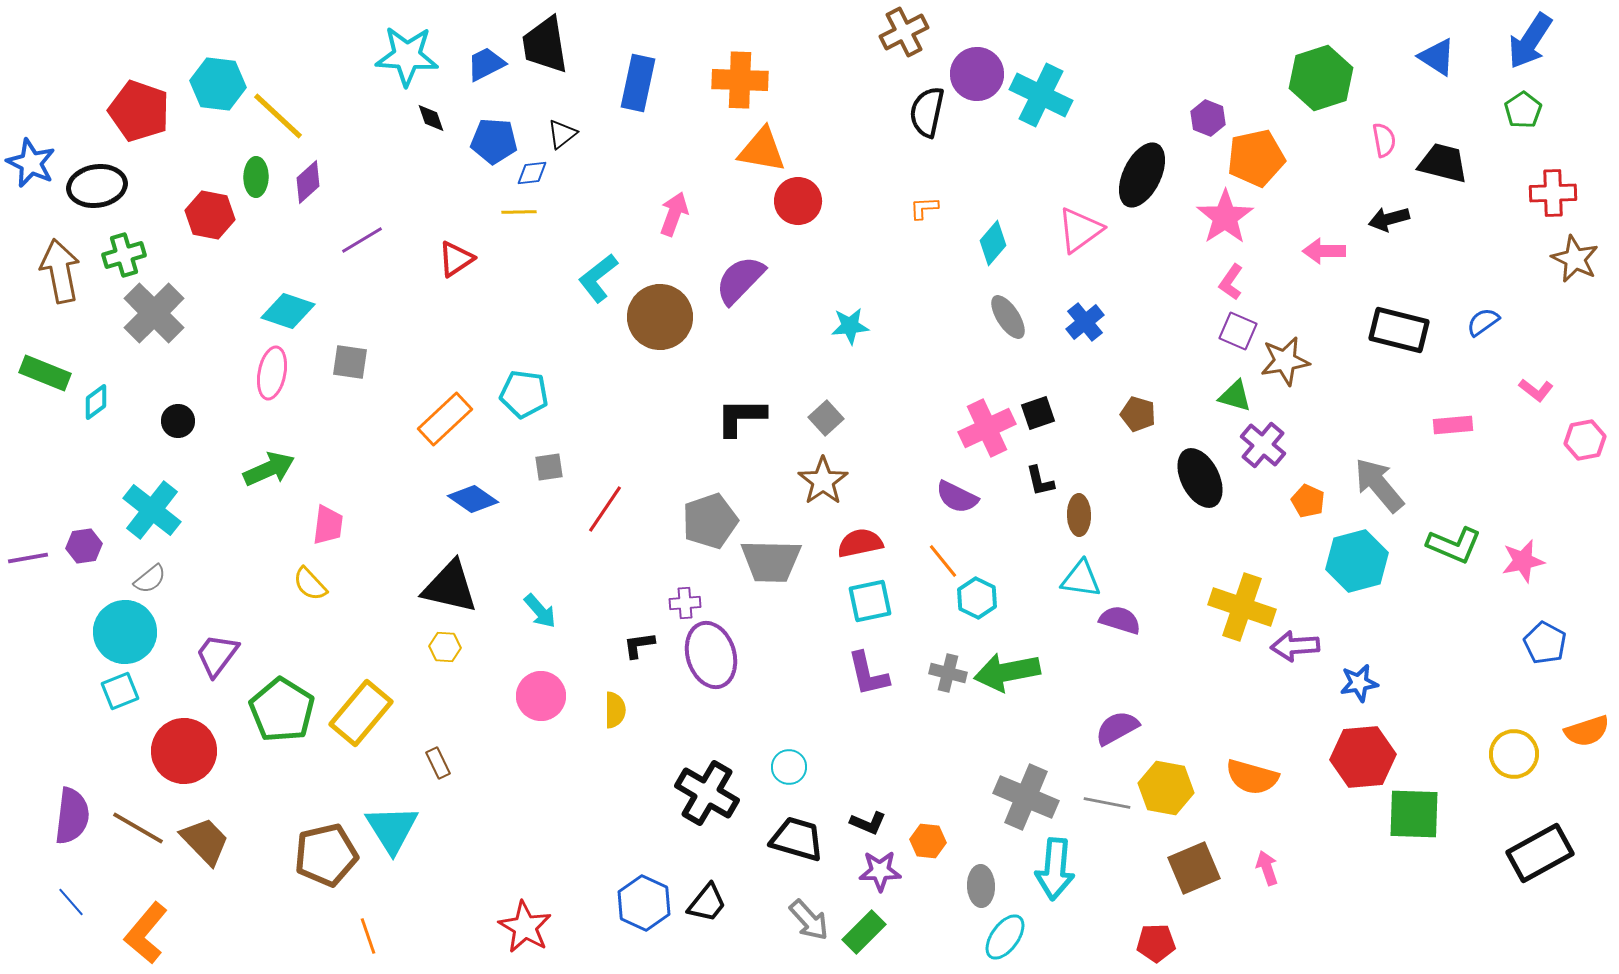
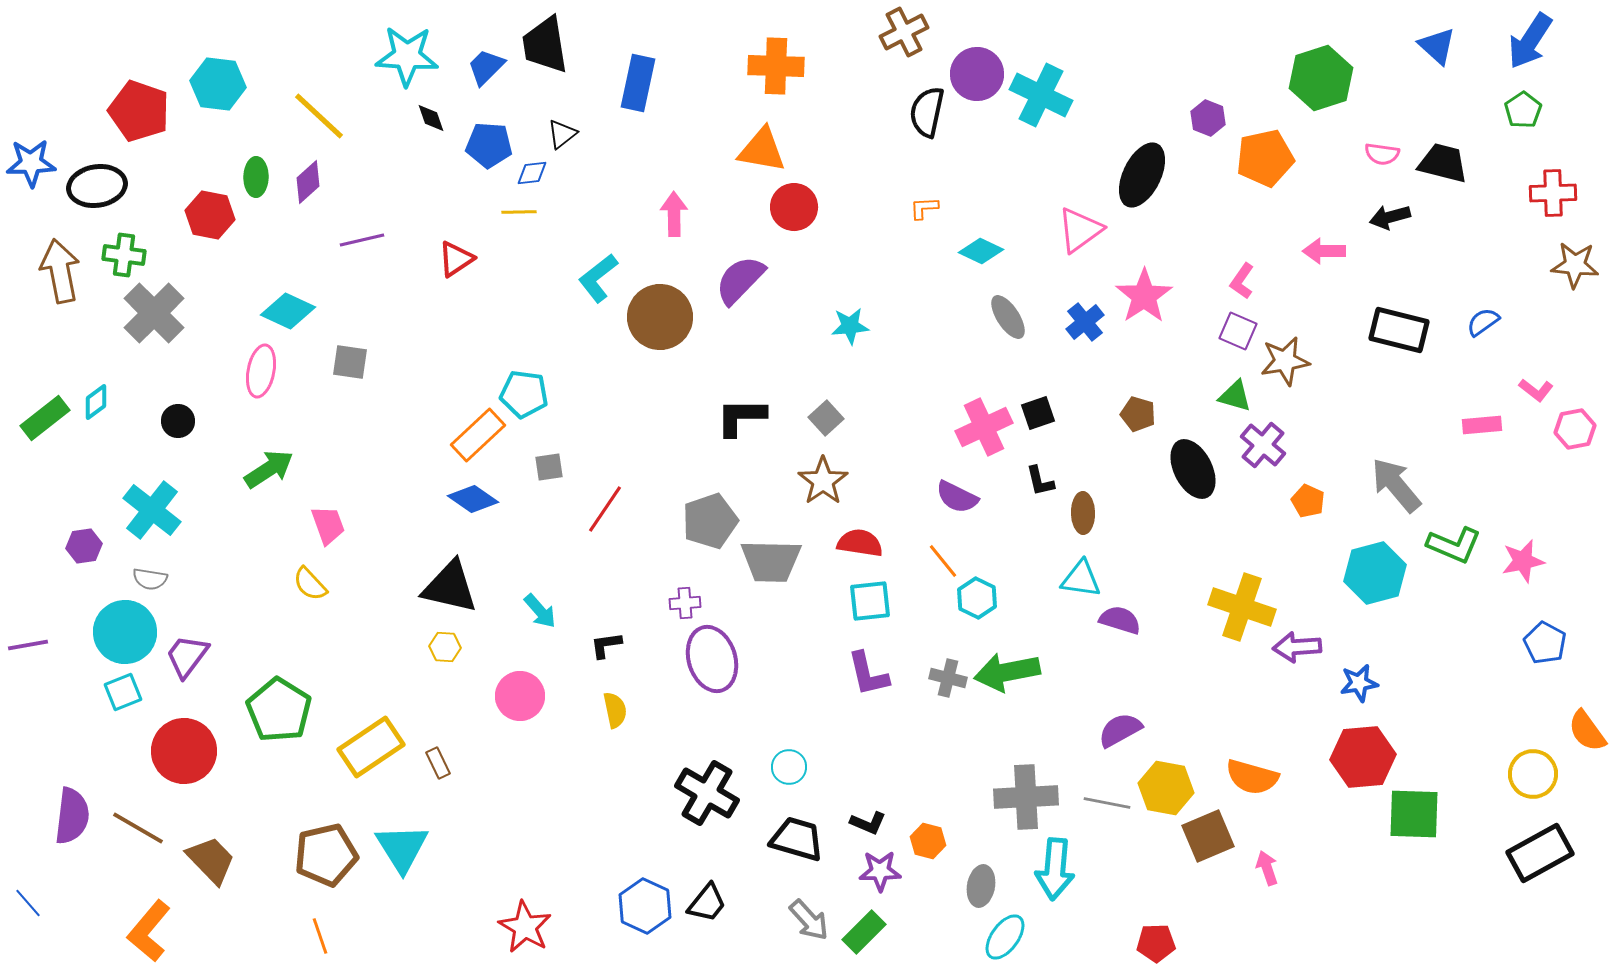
blue triangle at (1437, 57): moved 11 px up; rotated 9 degrees clockwise
blue trapezoid at (486, 64): moved 3 px down; rotated 18 degrees counterclockwise
orange cross at (740, 80): moved 36 px right, 14 px up
yellow line at (278, 116): moved 41 px right
pink semicircle at (1384, 140): moved 2 px left, 14 px down; rotated 108 degrees clockwise
blue pentagon at (494, 141): moved 5 px left, 4 px down
orange pentagon at (1256, 158): moved 9 px right
blue star at (31, 163): rotated 27 degrees counterclockwise
red circle at (798, 201): moved 4 px left, 6 px down
pink arrow at (674, 214): rotated 21 degrees counterclockwise
pink star at (1225, 217): moved 81 px left, 79 px down
black arrow at (1389, 219): moved 1 px right, 2 px up
purple line at (362, 240): rotated 18 degrees clockwise
cyan diamond at (993, 243): moved 12 px left, 8 px down; rotated 75 degrees clockwise
green cross at (124, 255): rotated 24 degrees clockwise
brown star at (1575, 259): moved 6 px down; rotated 21 degrees counterclockwise
pink L-shape at (1231, 282): moved 11 px right, 1 px up
cyan diamond at (288, 311): rotated 6 degrees clockwise
green rectangle at (45, 373): moved 45 px down; rotated 60 degrees counterclockwise
pink ellipse at (272, 373): moved 11 px left, 2 px up
orange rectangle at (445, 419): moved 33 px right, 16 px down
pink rectangle at (1453, 425): moved 29 px right
pink cross at (987, 428): moved 3 px left, 1 px up
pink hexagon at (1585, 440): moved 10 px left, 11 px up
green arrow at (269, 469): rotated 9 degrees counterclockwise
black ellipse at (1200, 478): moved 7 px left, 9 px up
gray arrow at (1379, 485): moved 17 px right
brown ellipse at (1079, 515): moved 4 px right, 2 px up
pink trapezoid at (328, 525): rotated 27 degrees counterclockwise
red semicircle at (860, 543): rotated 21 degrees clockwise
purple line at (28, 558): moved 87 px down
cyan hexagon at (1357, 561): moved 18 px right, 12 px down
gray semicircle at (150, 579): rotated 48 degrees clockwise
cyan square at (870, 601): rotated 6 degrees clockwise
black L-shape at (639, 645): moved 33 px left
purple arrow at (1295, 646): moved 2 px right, 1 px down
purple trapezoid at (217, 655): moved 30 px left, 1 px down
purple ellipse at (711, 655): moved 1 px right, 4 px down
gray cross at (948, 673): moved 5 px down
cyan square at (120, 691): moved 3 px right, 1 px down
pink circle at (541, 696): moved 21 px left
green pentagon at (282, 710): moved 3 px left
yellow semicircle at (615, 710): rotated 12 degrees counterclockwise
yellow rectangle at (361, 713): moved 10 px right, 34 px down; rotated 16 degrees clockwise
purple semicircle at (1117, 728): moved 3 px right, 2 px down
orange semicircle at (1587, 731): rotated 72 degrees clockwise
yellow circle at (1514, 754): moved 19 px right, 20 px down
gray cross at (1026, 797): rotated 26 degrees counterclockwise
cyan triangle at (392, 829): moved 10 px right, 19 px down
brown trapezoid at (205, 841): moved 6 px right, 19 px down
orange hexagon at (928, 841): rotated 8 degrees clockwise
brown square at (1194, 868): moved 14 px right, 32 px up
gray ellipse at (981, 886): rotated 12 degrees clockwise
blue line at (71, 902): moved 43 px left, 1 px down
blue hexagon at (644, 903): moved 1 px right, 3 px down
orange L-shape at (146, 933): moved 3 px right, 2 px up
orange line at (368, 936): moved 48 px left
